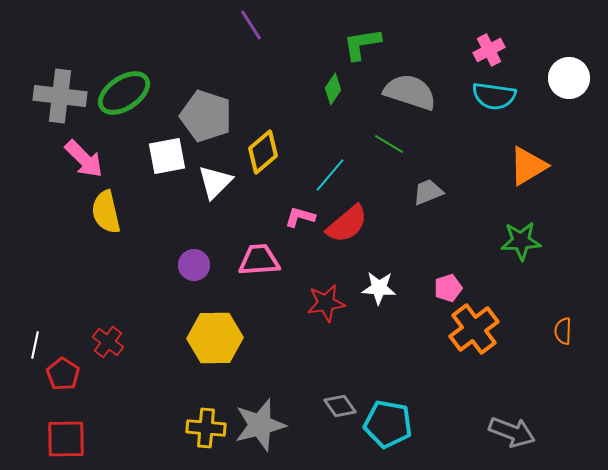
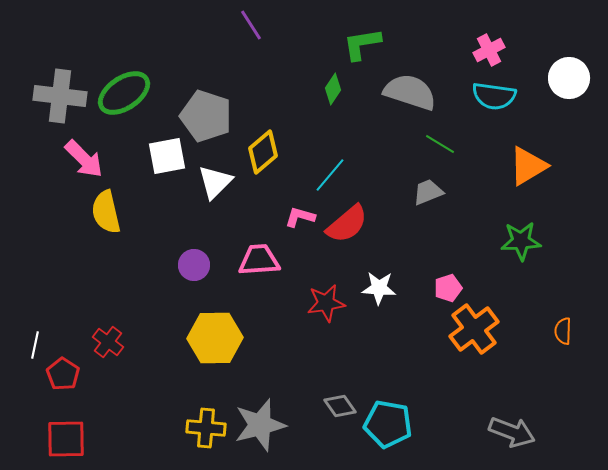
green line: moved 51 px right
